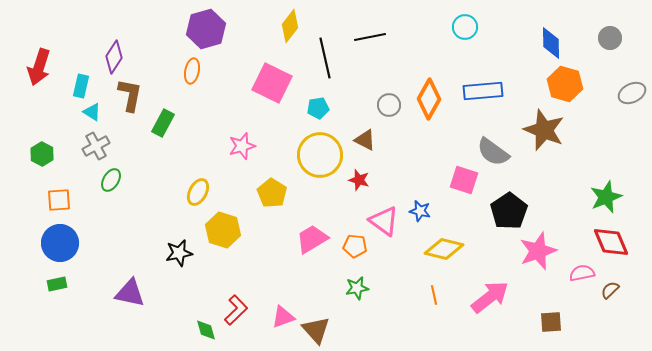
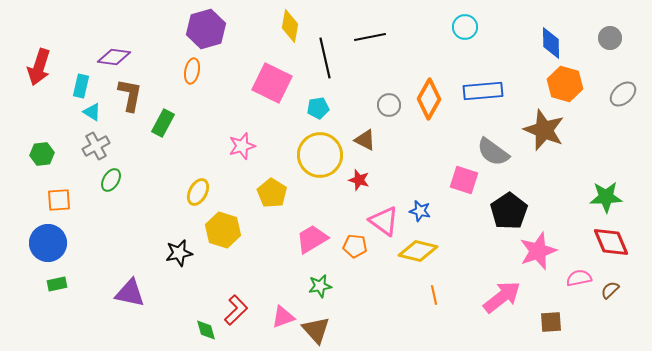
yellow diamond at (290, 26): rotated 28 degrees counterclockwise
purple diamond at (114, 57): rotated 64 degrees clockwise
gray ellipse at (632, 93): moved 9 px left, 1 px down; rotated 16 degrees counterclockwise
green hexagon at (42, 154): rotated 25 degrees clockwise
green star at (606, 197): rotated 20 degrees clockwise
blue circle at (60, 243): moved 12 px left
yellow diamond at (444, 249): moved 26 px left, 2 px down
pink semicircle at (582, 273): moved 3 px left, 5 px down
green star at (357, 288): moved 37 px left, 2 px up
pink arrow at (490, 297): moved 12 px right
